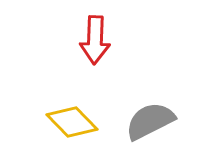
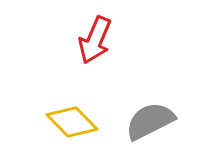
red arrow: rotated 21 degrees clockwise
